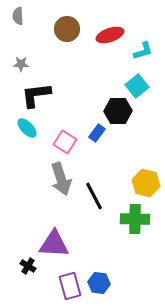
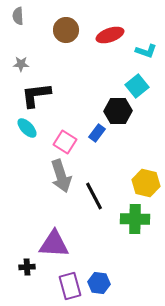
brown circle: moved 1 px left, 1 px down
cyan L-shape: moved 3 px right; rotated 35 degrees clockwise
gray arrow: moved 3 px up
black cross: moved 1 px left, 1 px down; rotated 35 degrees counterclockwise
